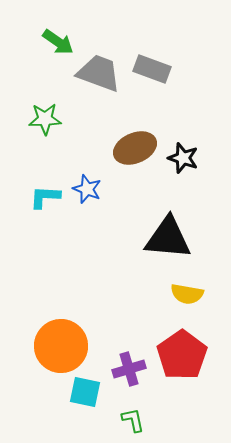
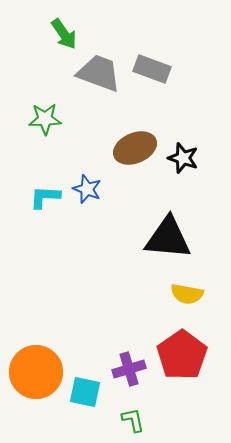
green arrow: moved 6 px right, 8 px up; rotated 20 degrees clockwise
orange circle: moved 25 px left, 26 px down
